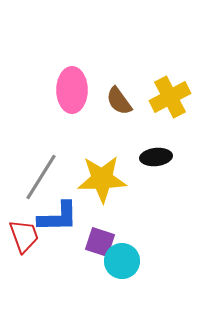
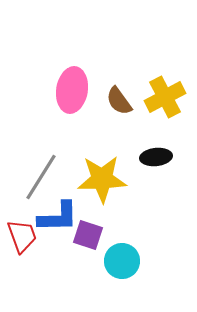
pink ellipse: rotated 9 degrees clockwise
yellow cross: moved 5 px left
red trapezoid: moved 2 px left
purple square: moved 12 px left, 7 px up
